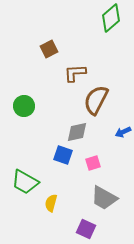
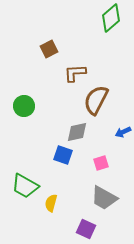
pink square: moved 8 px right
green trapezoid: moved 4 px down
